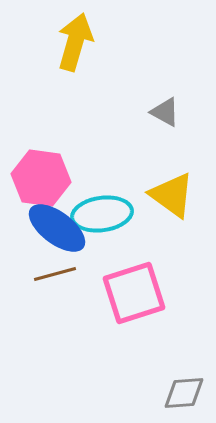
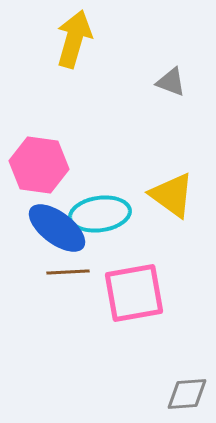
yellow arrow: moved 1 px left, 3 px up
gray triangle: moved 6 px right, 30 px up; rotated 8 degrees counterclockwise
pink hexagon: moved 2 px left, 13 px up
cyan ellipse: moved 2 px left
brown line: moved 13 px right, 2 px up; rotated 12 degrees clockwise
pink square: rotated 8 degrees clockwise
gray diamond: moved 3 px right, 1 px down
